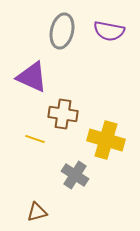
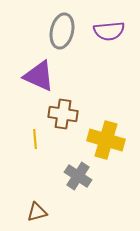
purple semicircle: rotated 16 degrees counterclockwise
purple triangle: moved 7 px right, 1 px up
yellow line: rotated 66 degrees clockwise
gray cross: moved 3 px right, 1 px down
